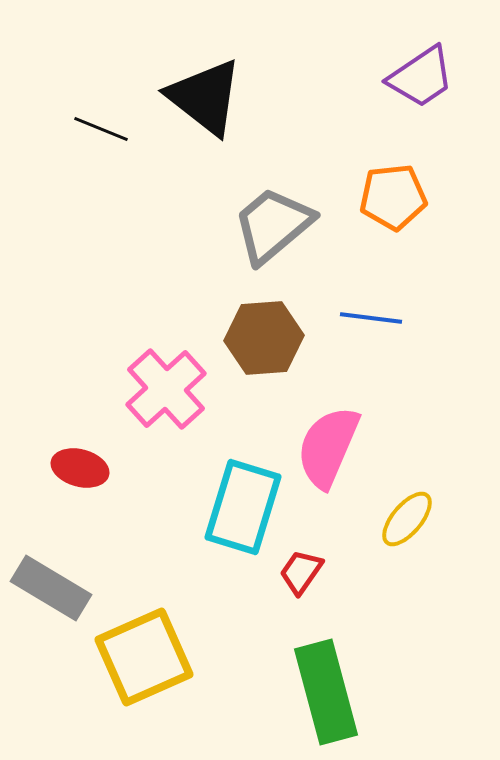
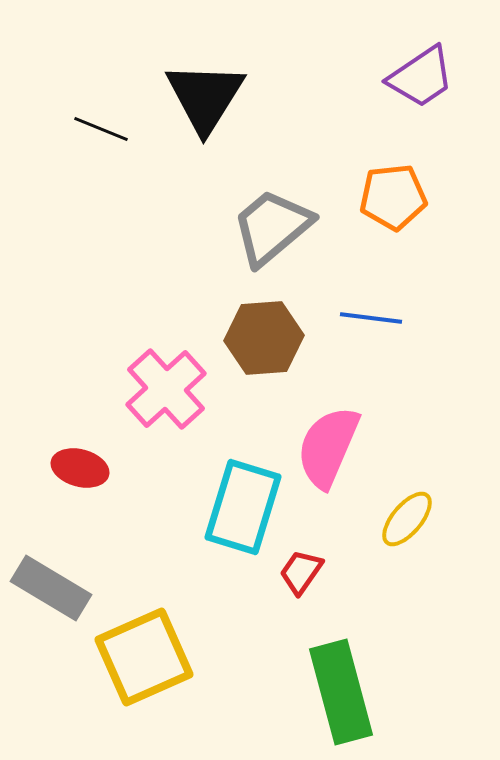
black triangle: rotated 24 degrees clockwise
gray trapezoid: moved 1 px left, 2 px down
green rectangle: moved 15 px right
